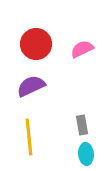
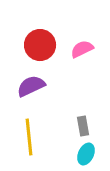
red circle: moved 4 px right, 1 px down
gray rectangle: moved 1 px right, 1 px down
cyan ellipse: rotated 30 degrees clockwise
